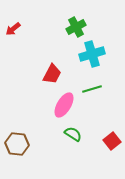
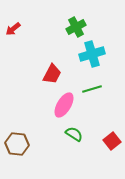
green semicircle: moved 1 px right
